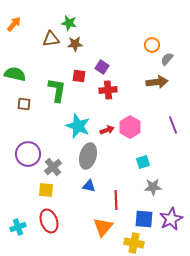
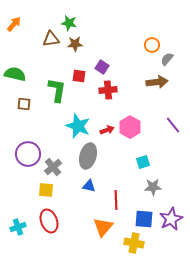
purple line: rotated 18 degrees counterclockwise
